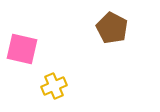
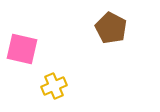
brown pentagon: moved 1 px left
